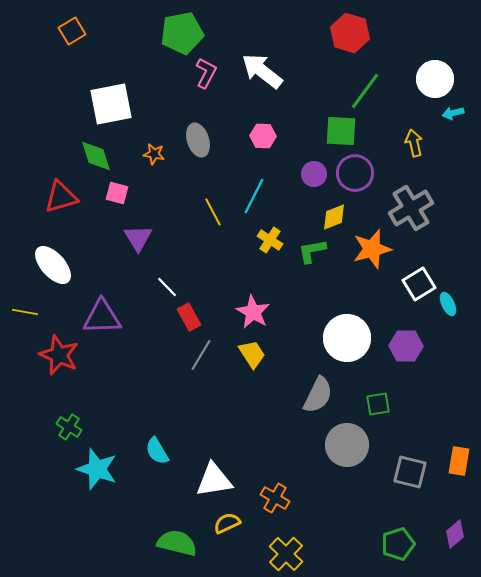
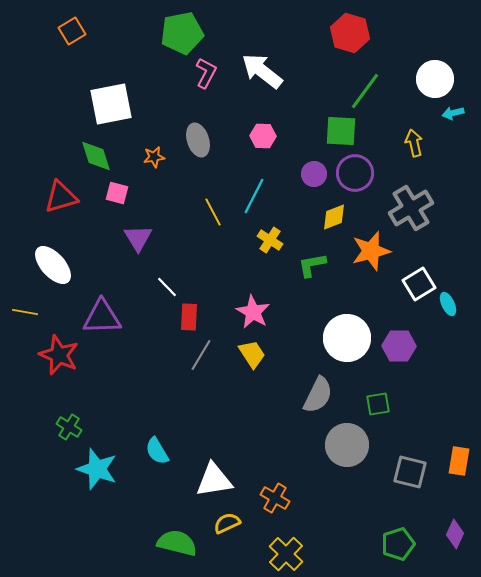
orange star at (154, 154): moved 3 px down; rotated 20 degrees counterclockwise
orange star at (372, 249): moved 1 px left, 2 px down
green L-shape at (312, 251): moved 14 px down
red rectangle at (189, 317): rotated 32 degrees clockwise
purple hexagon at (406, 346): moved 7 px left
purple diamond at (455, 534): rotated 24 degrees counterclockwise
